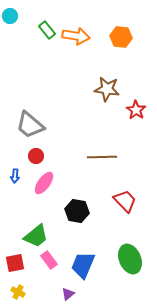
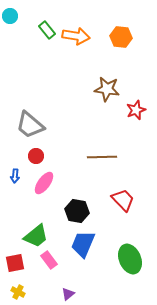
red star: rotated 18 degrees clockwise
red trapezoid: moved 2 px left, 1 px up
blue trapezoid: moved 21 px up
